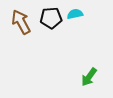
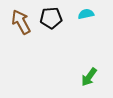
cyan semicircle: moved 11 px right
